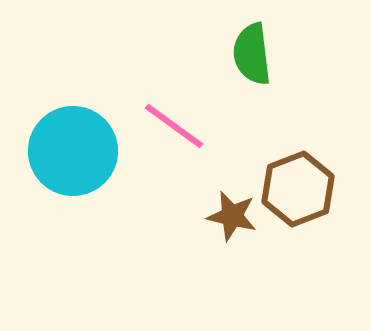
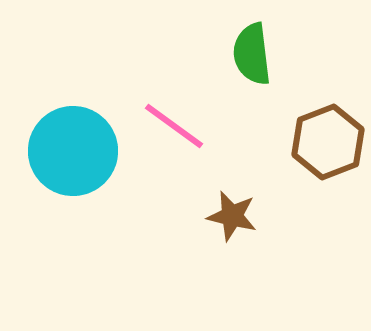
brown hexagon: moved 30 px right, 47 px up
